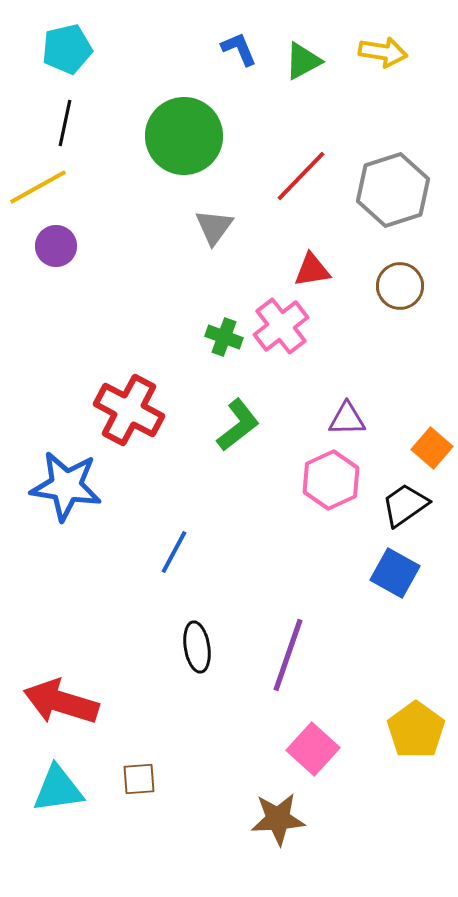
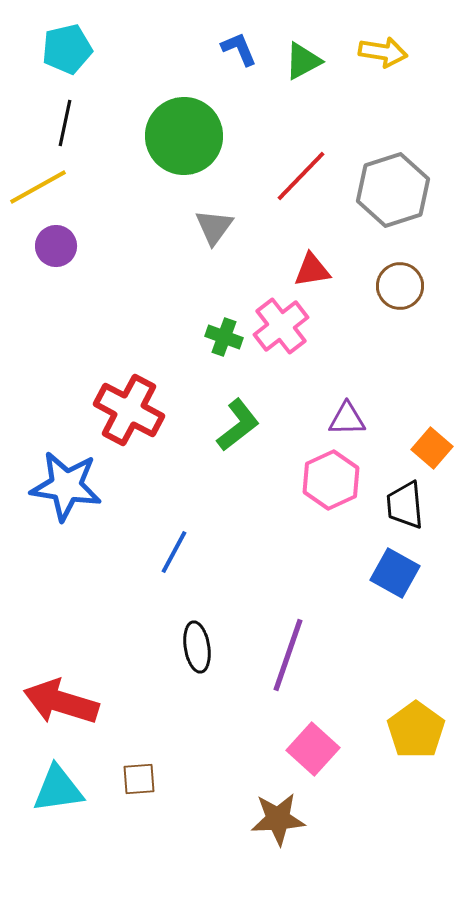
black trapezoid: rotated 60 degrees counterclockwise
